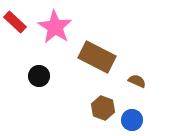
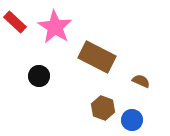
brown semicircle: moved 4 px right
